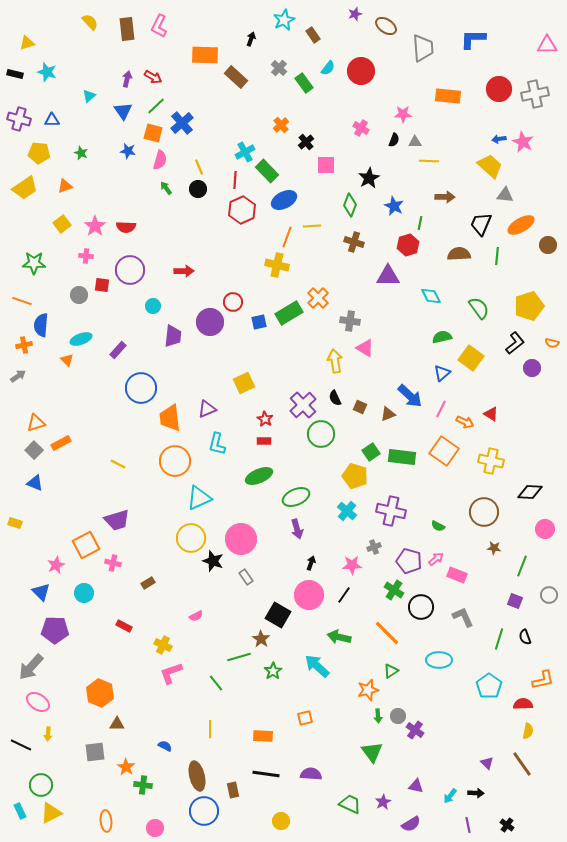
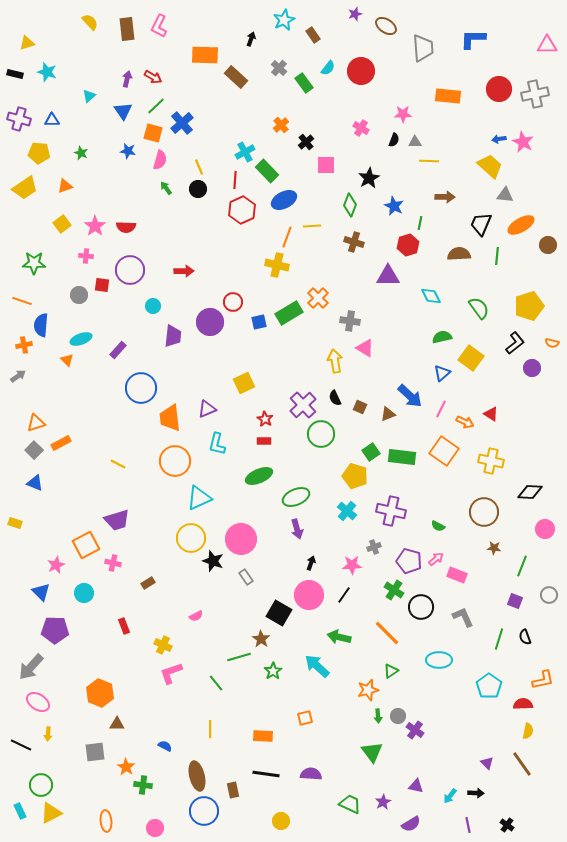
black square at (278, 615): moved 1 px right, 2 px up
red rectangle at (124, 626): rotated 42 degrees clockwise
